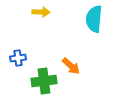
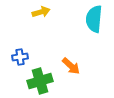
yellow arrow: rotated 18 degrees counterclockwise
blue cross: moved 2 px right, 1 px up
green cross: moved 4 px left; rotated 10 degrees counterclockwise
